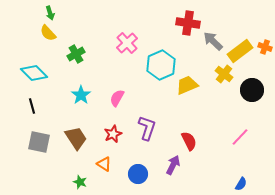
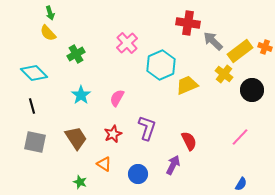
gray square: moved 4 px left
